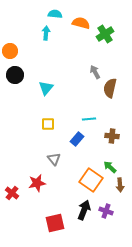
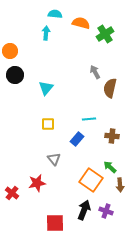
red square: rotated 12 degrees clockwise
